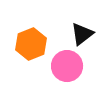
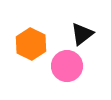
orange hexagon: rotated 12 degrees counterclockwise
